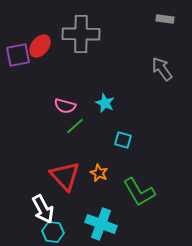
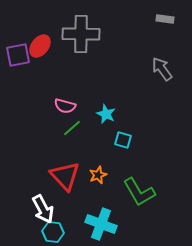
cyan star: moved 1 px right, 11 px down
green line: moved 3 px left, 2 px down
orange star: moved 1 px left, 2 px down; rotated 24 degrees clockwise
